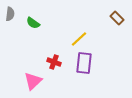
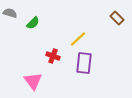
gray semicircle: moved 1 px up; rotated 80 degrees counterclockwise
green semicircle: rotated 80 degrees counterclockwise
yellow line: moved 1 px left
red cross: moved 1 px left, 6 px up
pink triangle: rotated 24 degrees counterclockwise
